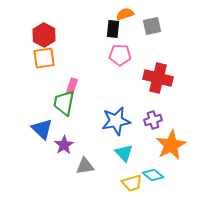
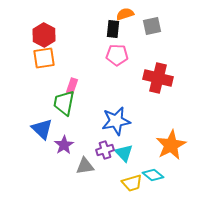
pink pentagon: moved 3 px left
purple cross: moved 48 px left, 30 px down
